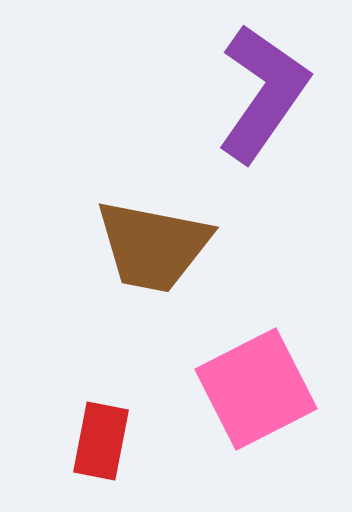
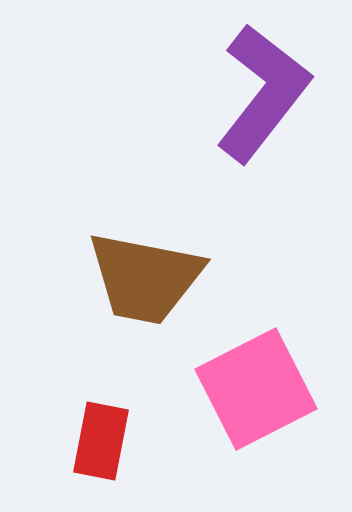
purple L-shape: rotated 3 degrees clockwise
brown trapezoid: moved 8 px left, 32 px down
